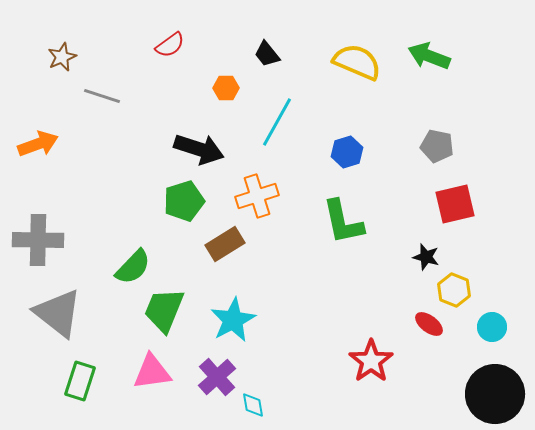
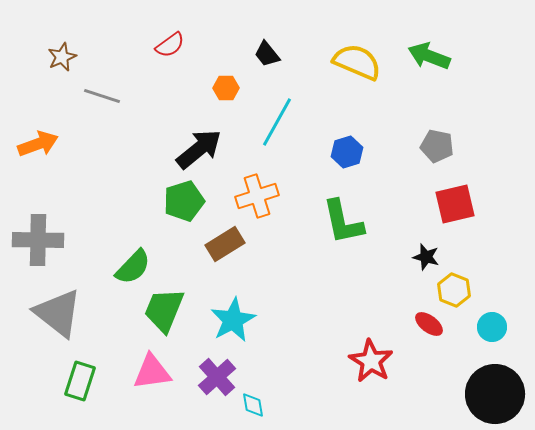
black arrow: rotated 57 degrees counterclockwise
red star: rotated 6 degrees counterclockwise
